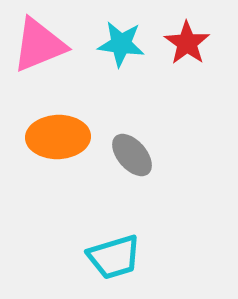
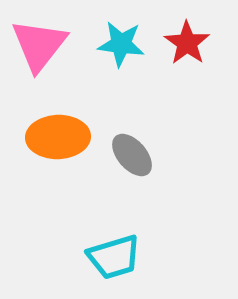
pink triangle: rotated 30 degrees counterclockwise
